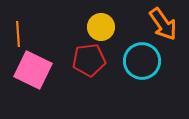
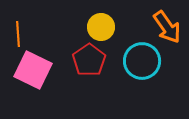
orange arrow: moved 4 px right, 3 px down
red pentagon: rotated 28 degrees counterclockwise
